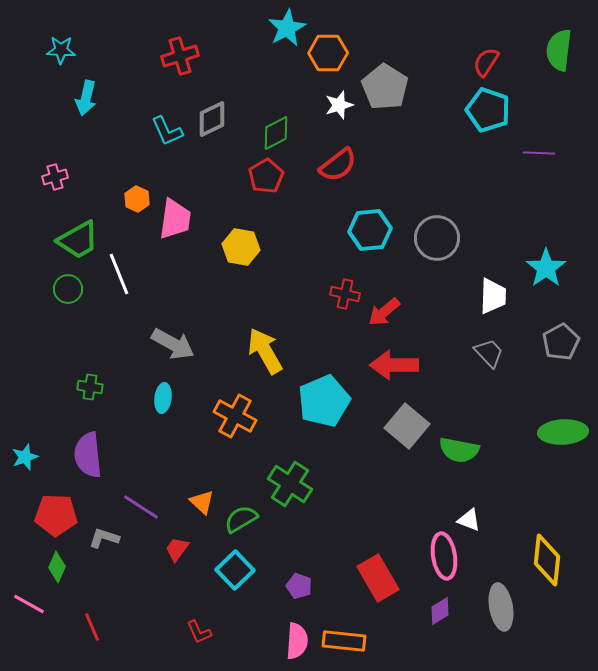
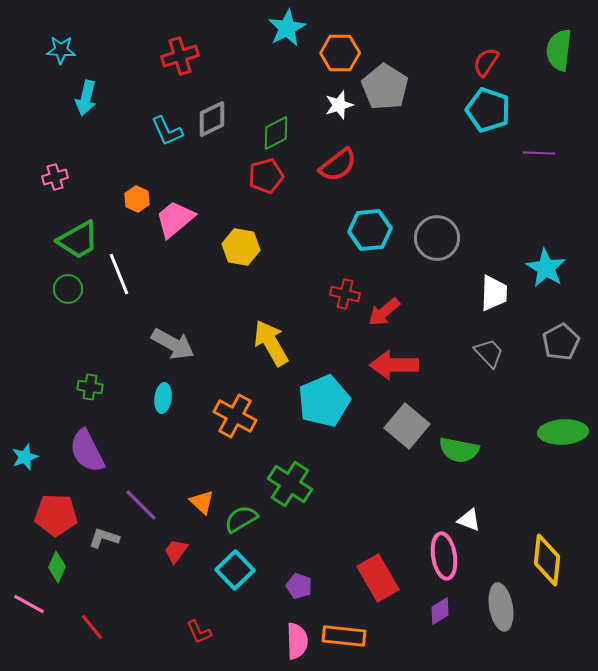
orange hexagon at (328, 53): moved 12 px right
red pentagon at (266, 176): rotated 16 degrees clockwise
pink trapezoid at (175, 219): rotated 138 degrees counterclockwise
cyan star at (546, 268): rotated 6 degrees counterclockwise
white trapezoid at (493, 296): moved 1 px right, 3 px up
yellow arrow at (265, 351): moved 6 px right, 8 px up
purple semicircle at (88, 455): moved 1 px left, 4 px up; rotated 21 degrees counterclockwise
purple line at (141, 507): moved 2 px up; rotated 12 degrees clockwise
red trapezoid at (177, 549): moved 1 px left, 2 px down
red line at (92, 627): rotated 16 degrees counterclockwise
pink semicircle at (297, 641): rotated 6 degrees counterclockwise
orange rectangle at (344, 641): moved 5 px up
